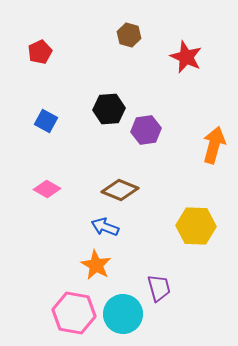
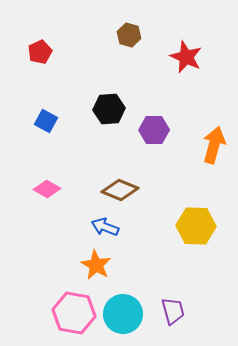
purple hexagon: moved 8 px right; rotated 8 degrees clockwise
purple trapezoid: moved 14 px right, 23 px down
